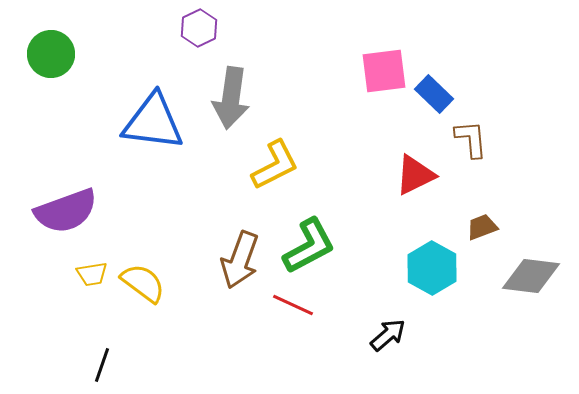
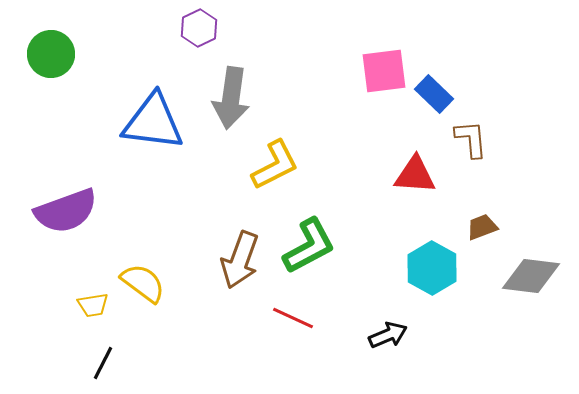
red triangle: rotated 30 degrees clockwise
yellow trapezoid: moved 1 px right, 31 px down
red line: moved 13 px down
black arrow: rotated 18 degrees clockwise
black line: moved 1 px right, 2 px up; rotated 8 degrees clockwise
